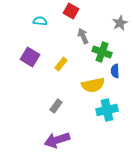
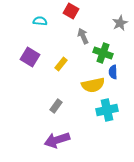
green cross: moved 1 px right, 1 px down
blue semicircle: moved 2 px left, 1 px down
